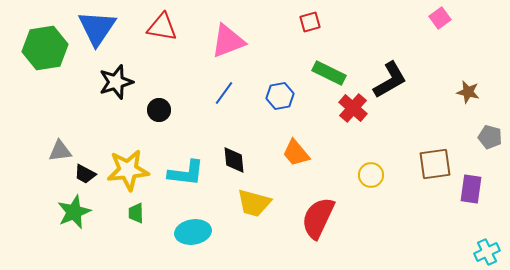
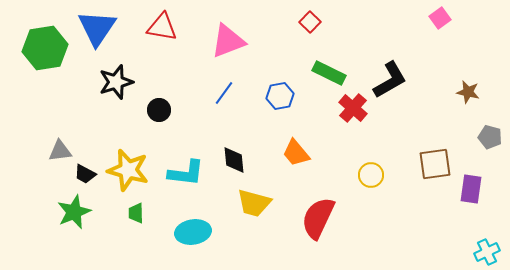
red square: rotated 30 degrees counterclockwise
yellow star: rotated 21 degrees clockwise
